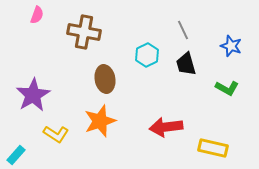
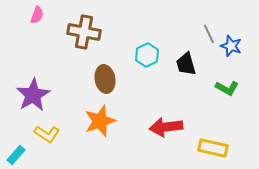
gray line: moved 26 px right, 4 px down
yellow L-shape: moved 9 px left
